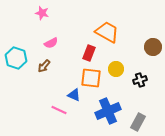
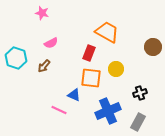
black cross: moved 13 px down
